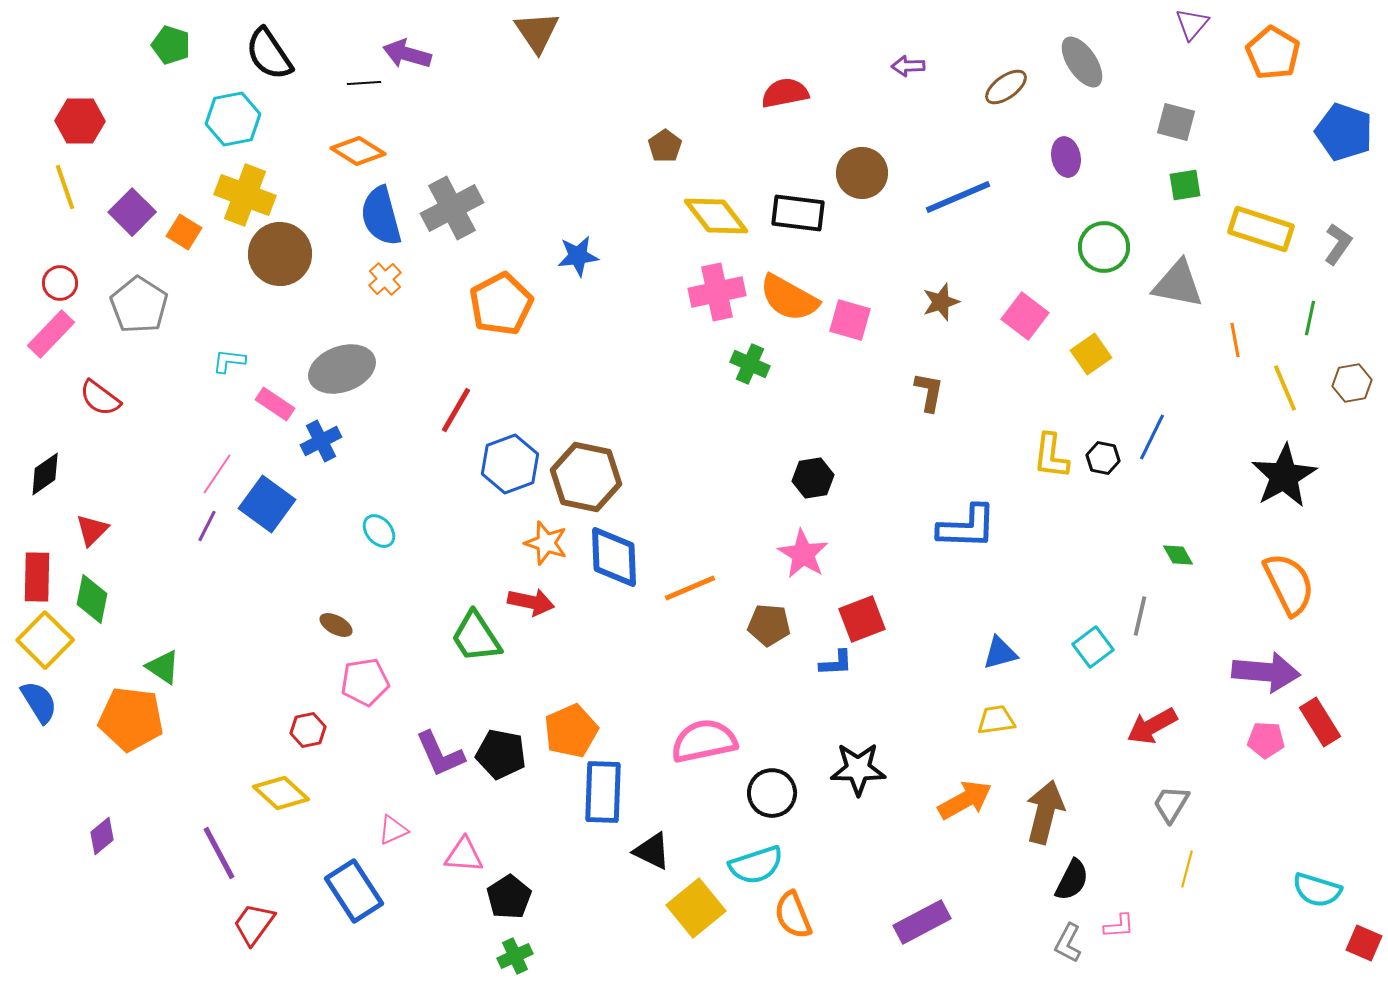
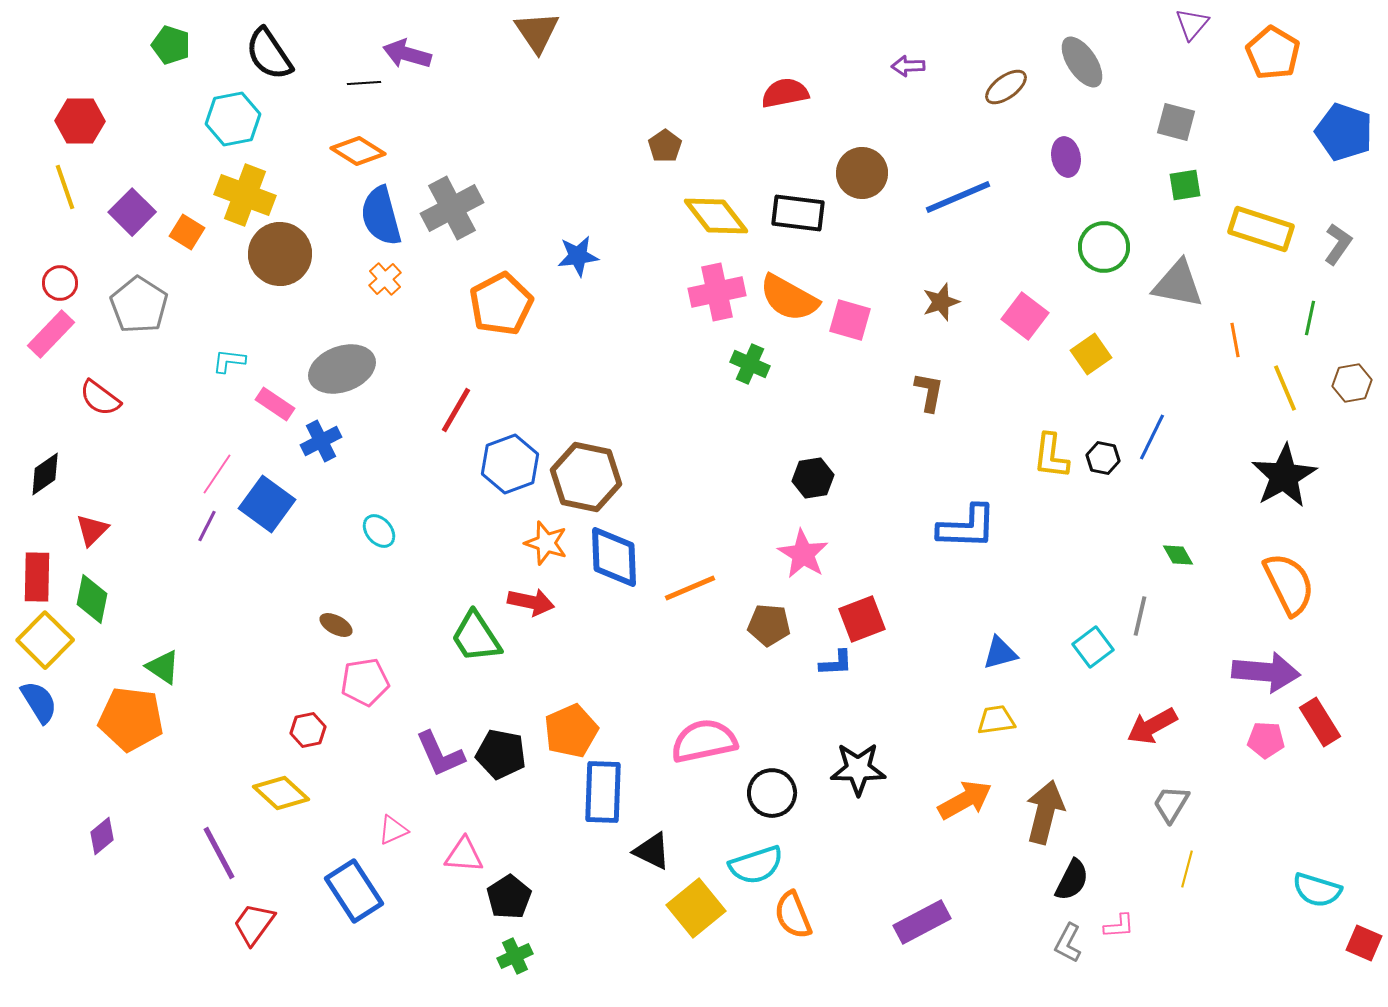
orange square at (184, 232): moved 3 px right
